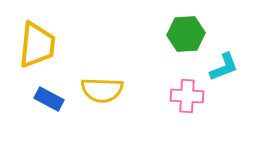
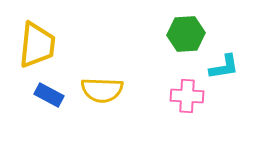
cyan L-shape: rotated 12 degrees clockwise
blue rectangle: moved 4 px up
